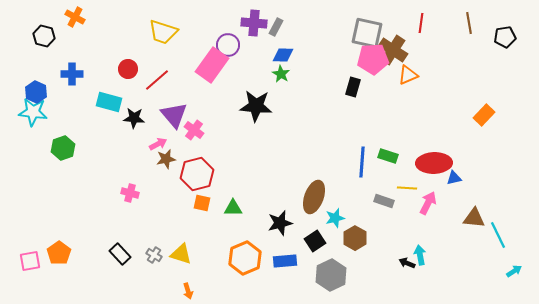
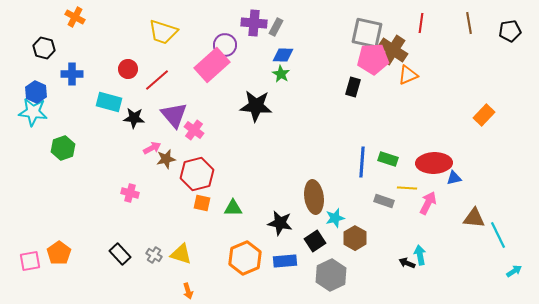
black hexagon at (44, 36): moved 12 px down
black pentagon at (505, 37): moved 5 px right, 6 px up
purple circle at (228, 45): moved 3 px left
pink rectangle at (212, 65): rotated 12 degrees clockwise
pink arrow at (158, 144): moved 6 px left, 4 px down
green rectangle at (388, 156): moved 3 px down
brown ellipse at (314, 197): rotated 28 degrees counterclockwise
black star at (280, 223): rotated 25 degrees clockwise
